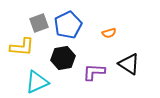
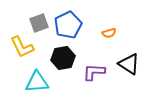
yellow L-shape: rotated 60 degrees clockwise
cyan triangle: rotated 20 degrees clockwise
